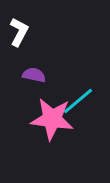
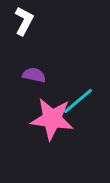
white L-shape: moved 5 px right, 11 px up
